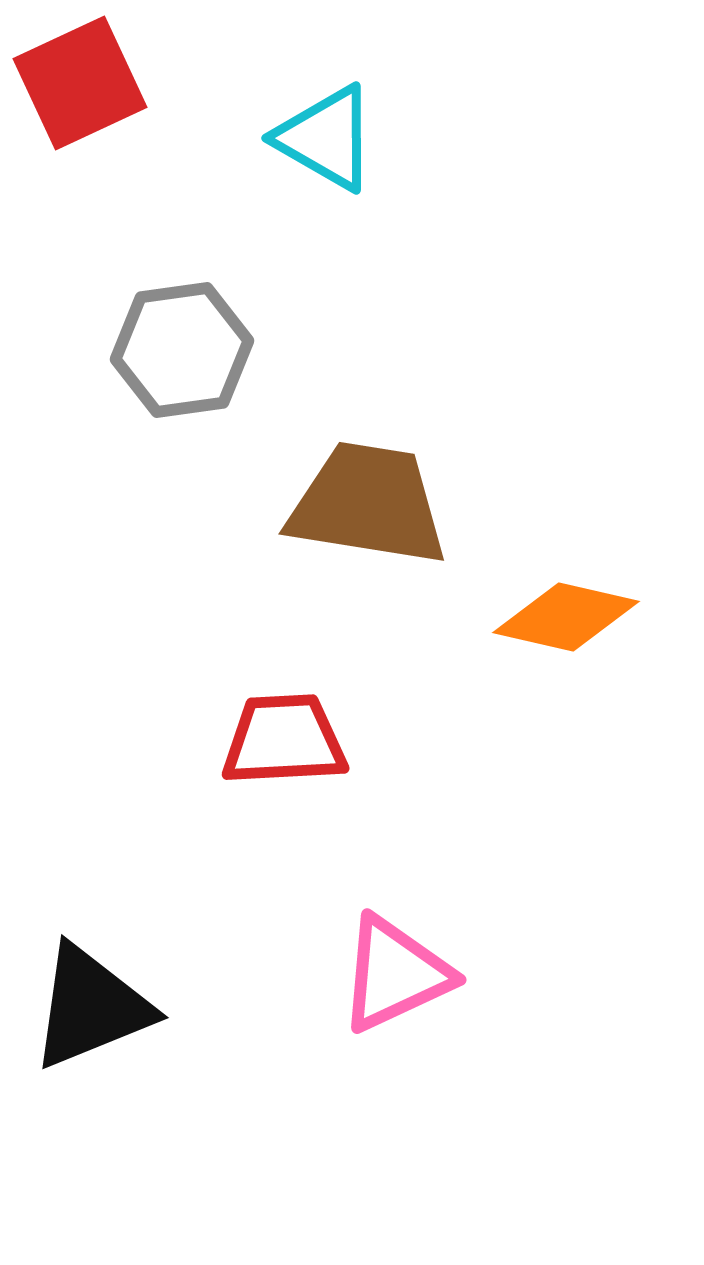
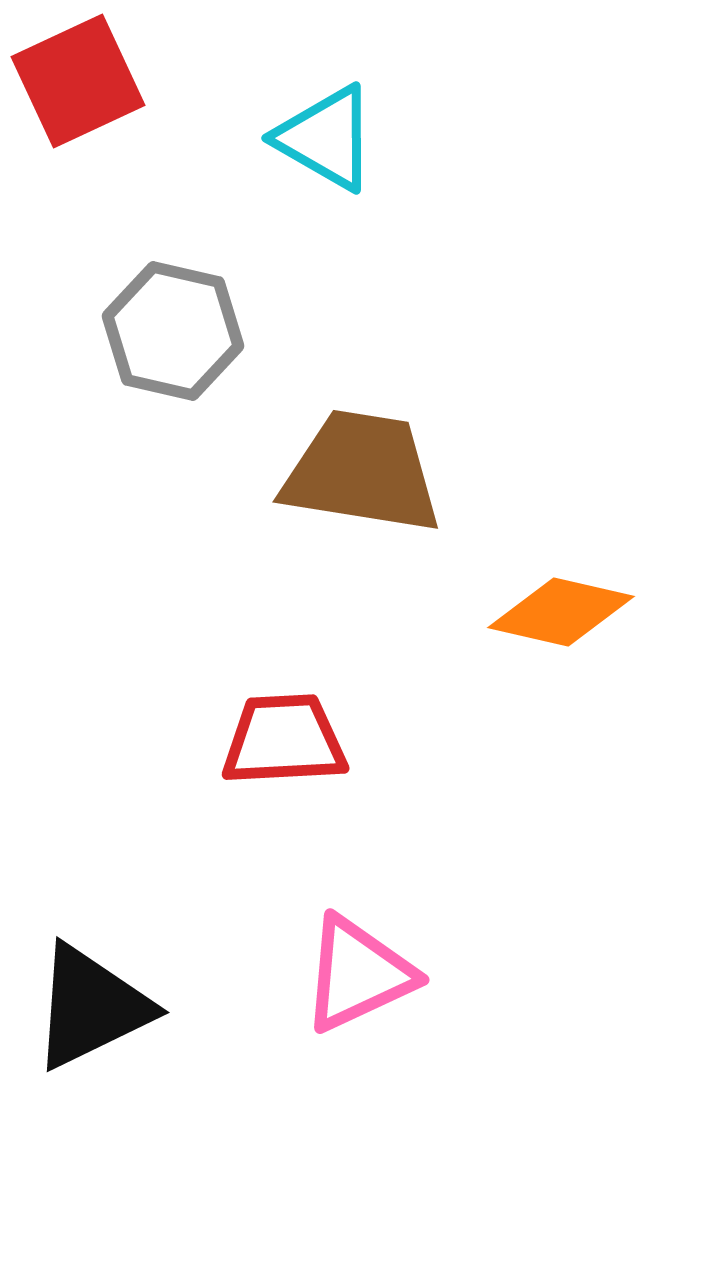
red square: moved 2 px left, 2 px up
gray hexagon: moved 9 px left, 19 px up; rotated 21 degrees clockwise
brown trapezoid: moved 6 px left, 32 px up
orange diamond: moved 5 px left, 5 px up
pink triangle: moved 37 px left
black triangle: rotated 4 degrees counterclockwise
